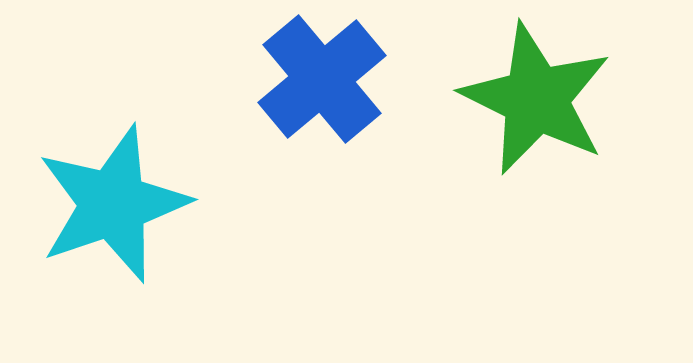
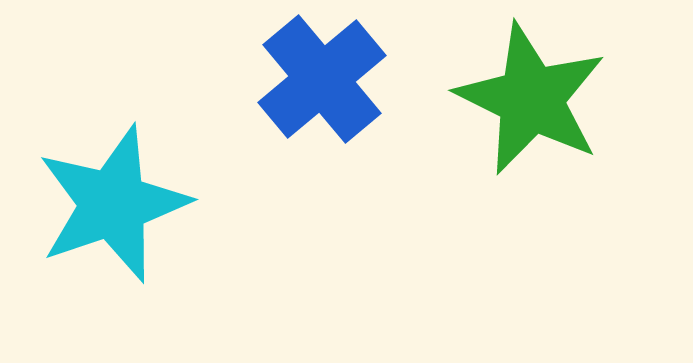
green star: moved 5 px left
